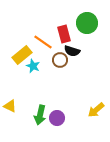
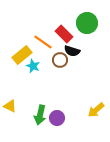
red rectangle: rotated 30 degrees counterclockwise
